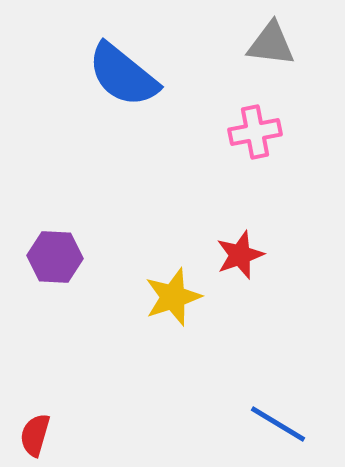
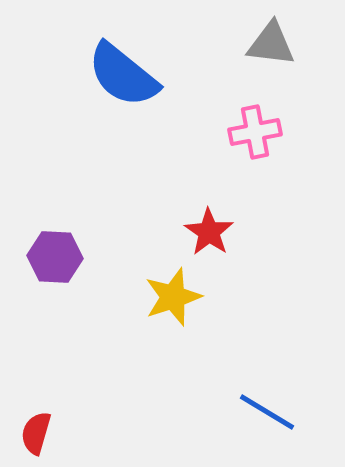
red star: moved 31 px left, 23 px up; rotated 18 degrees counterclockwise
blue line: moved 11 px left, 12 px up
red semicircle: moved 1 px right, 2 px up
